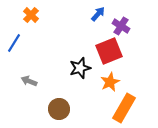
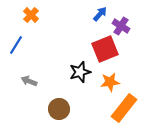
blue arrow: moved 2 px right
blue line: moved 2 px right, 2 px down
red square: moved 4 px left, 2 px up
black star: moved 4 px down
orange star: rotated 18 degrees clockwise
orange rectangle: rotated 8 degrees clockwise
